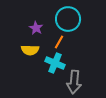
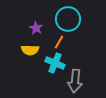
gray arrow: moved 1 px right, 1 px up
